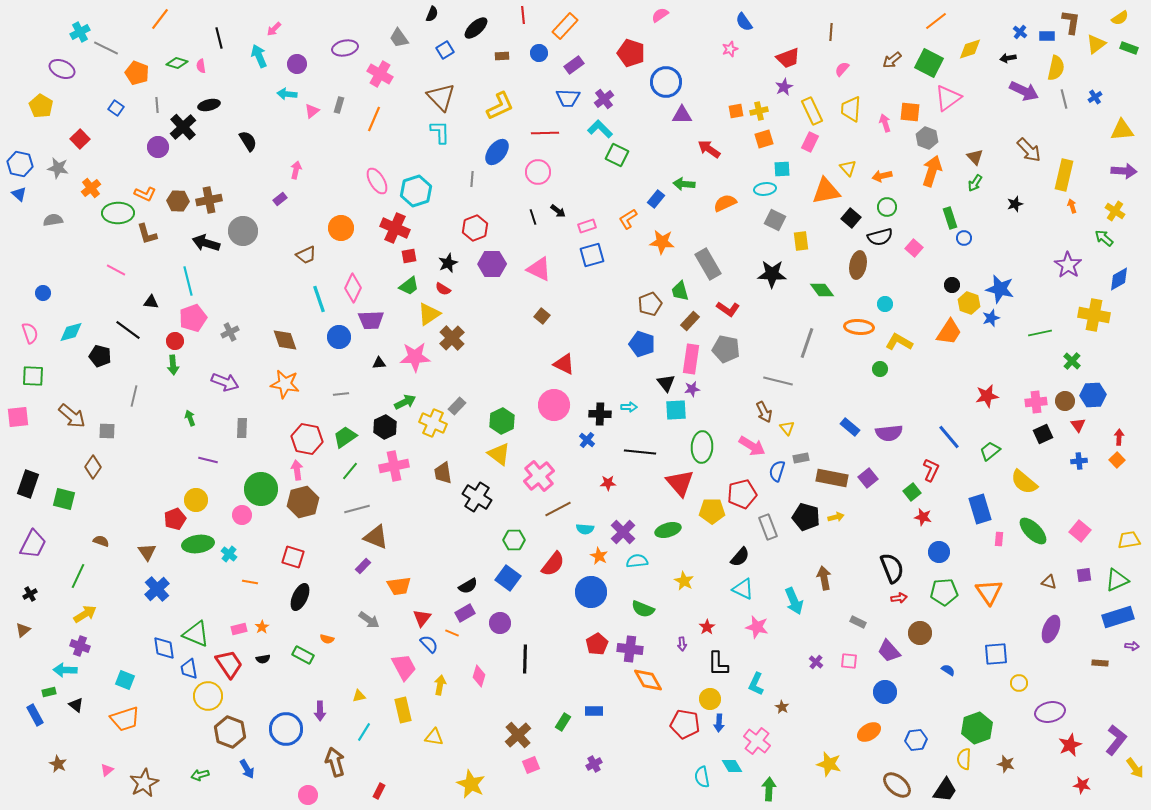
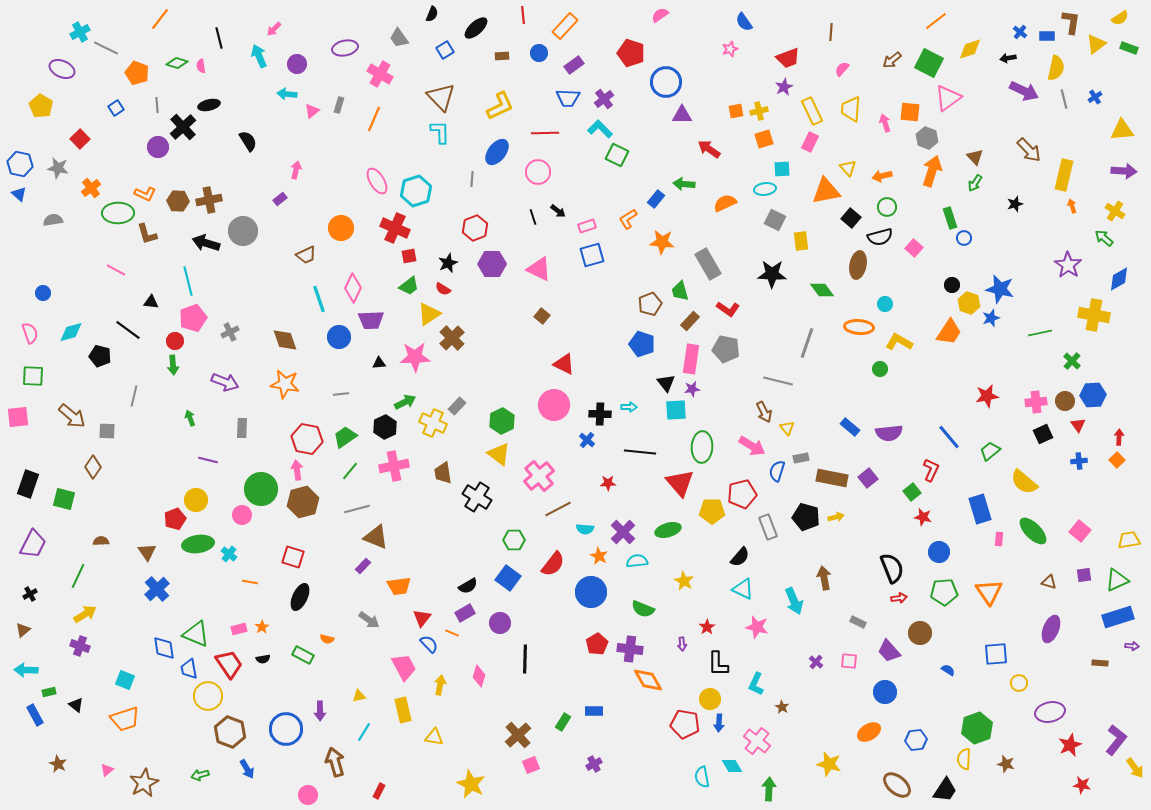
blue square at (116, 108): rotated 21 degrees clockwise
brown semicircle at (101, 541): rotated 21 degrees counterclockwise
cyan arrow at (65, 670): moved 39 px left
